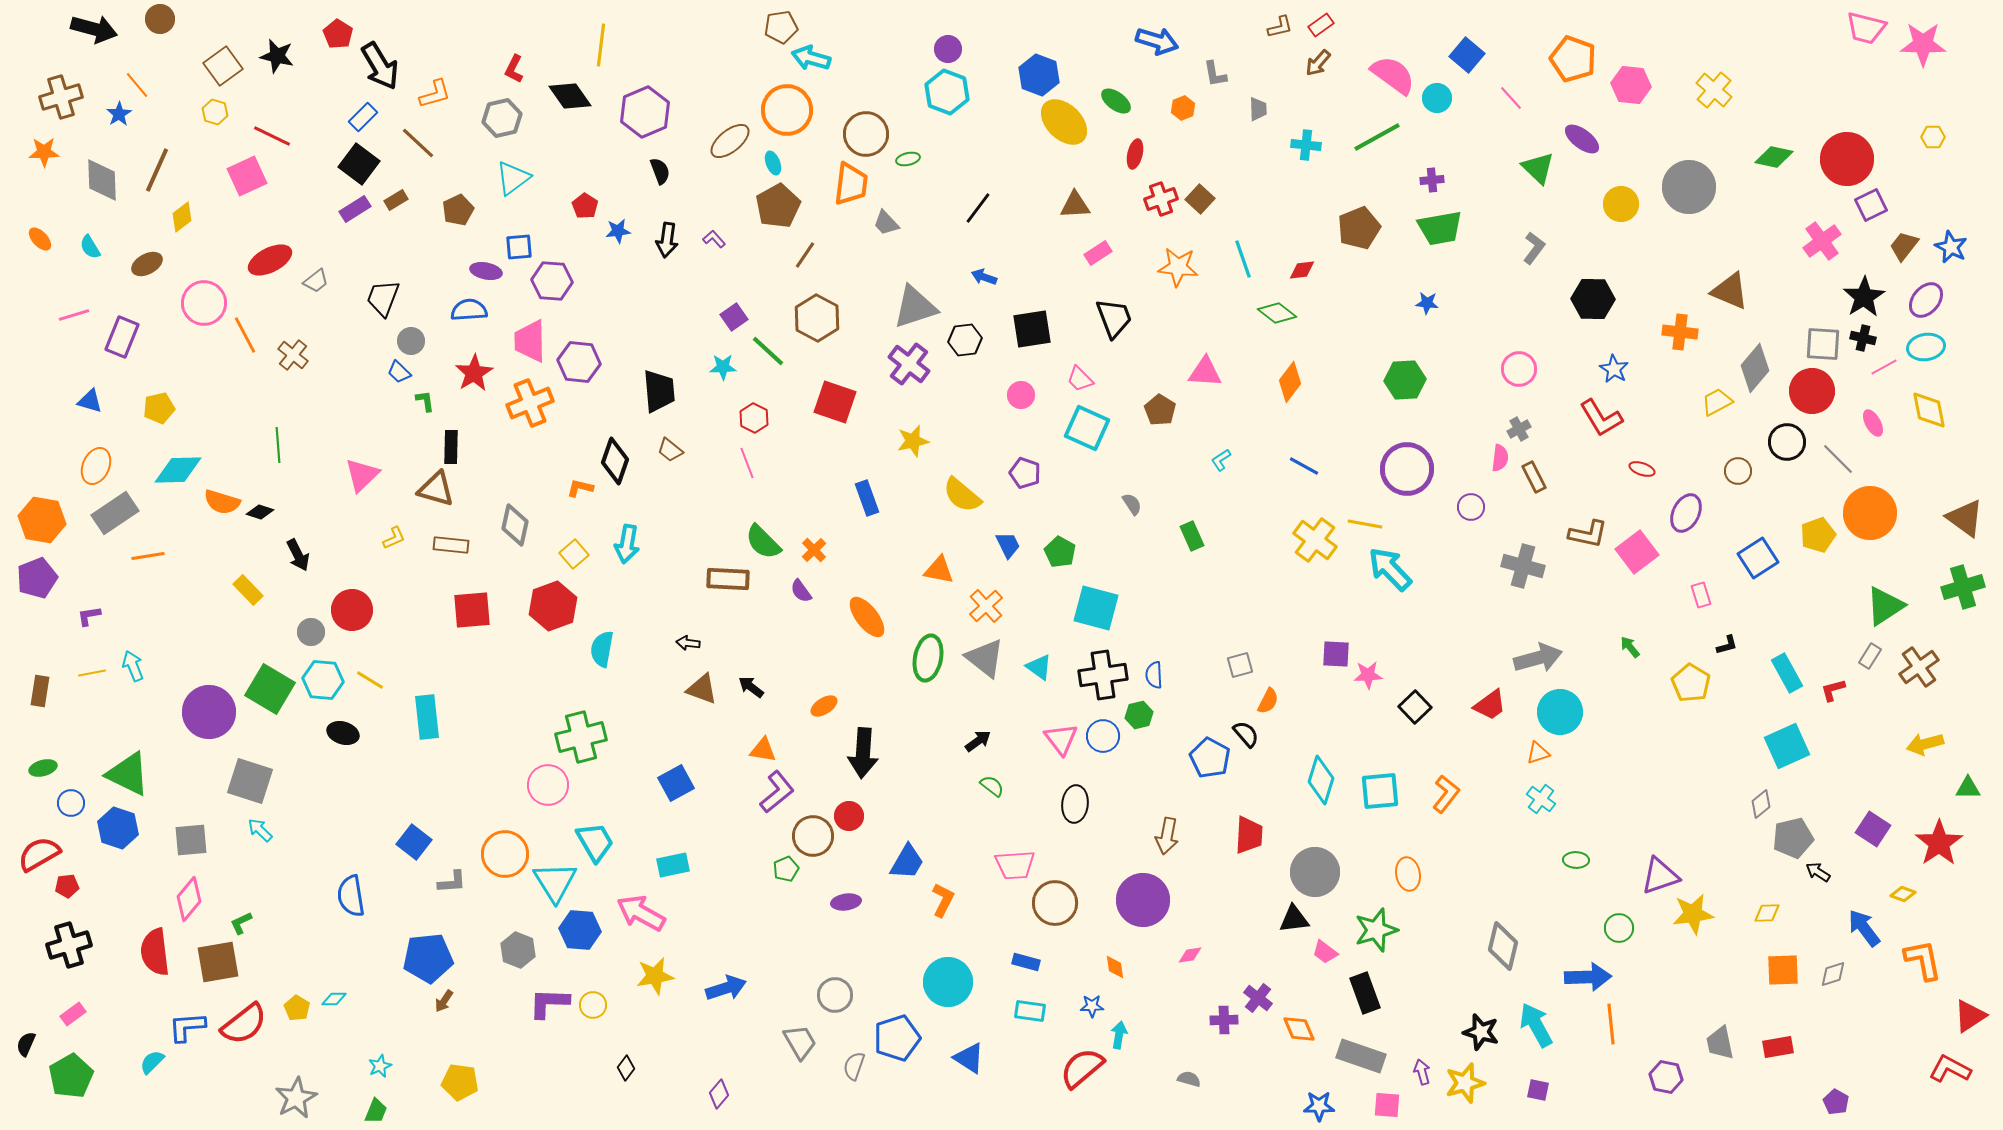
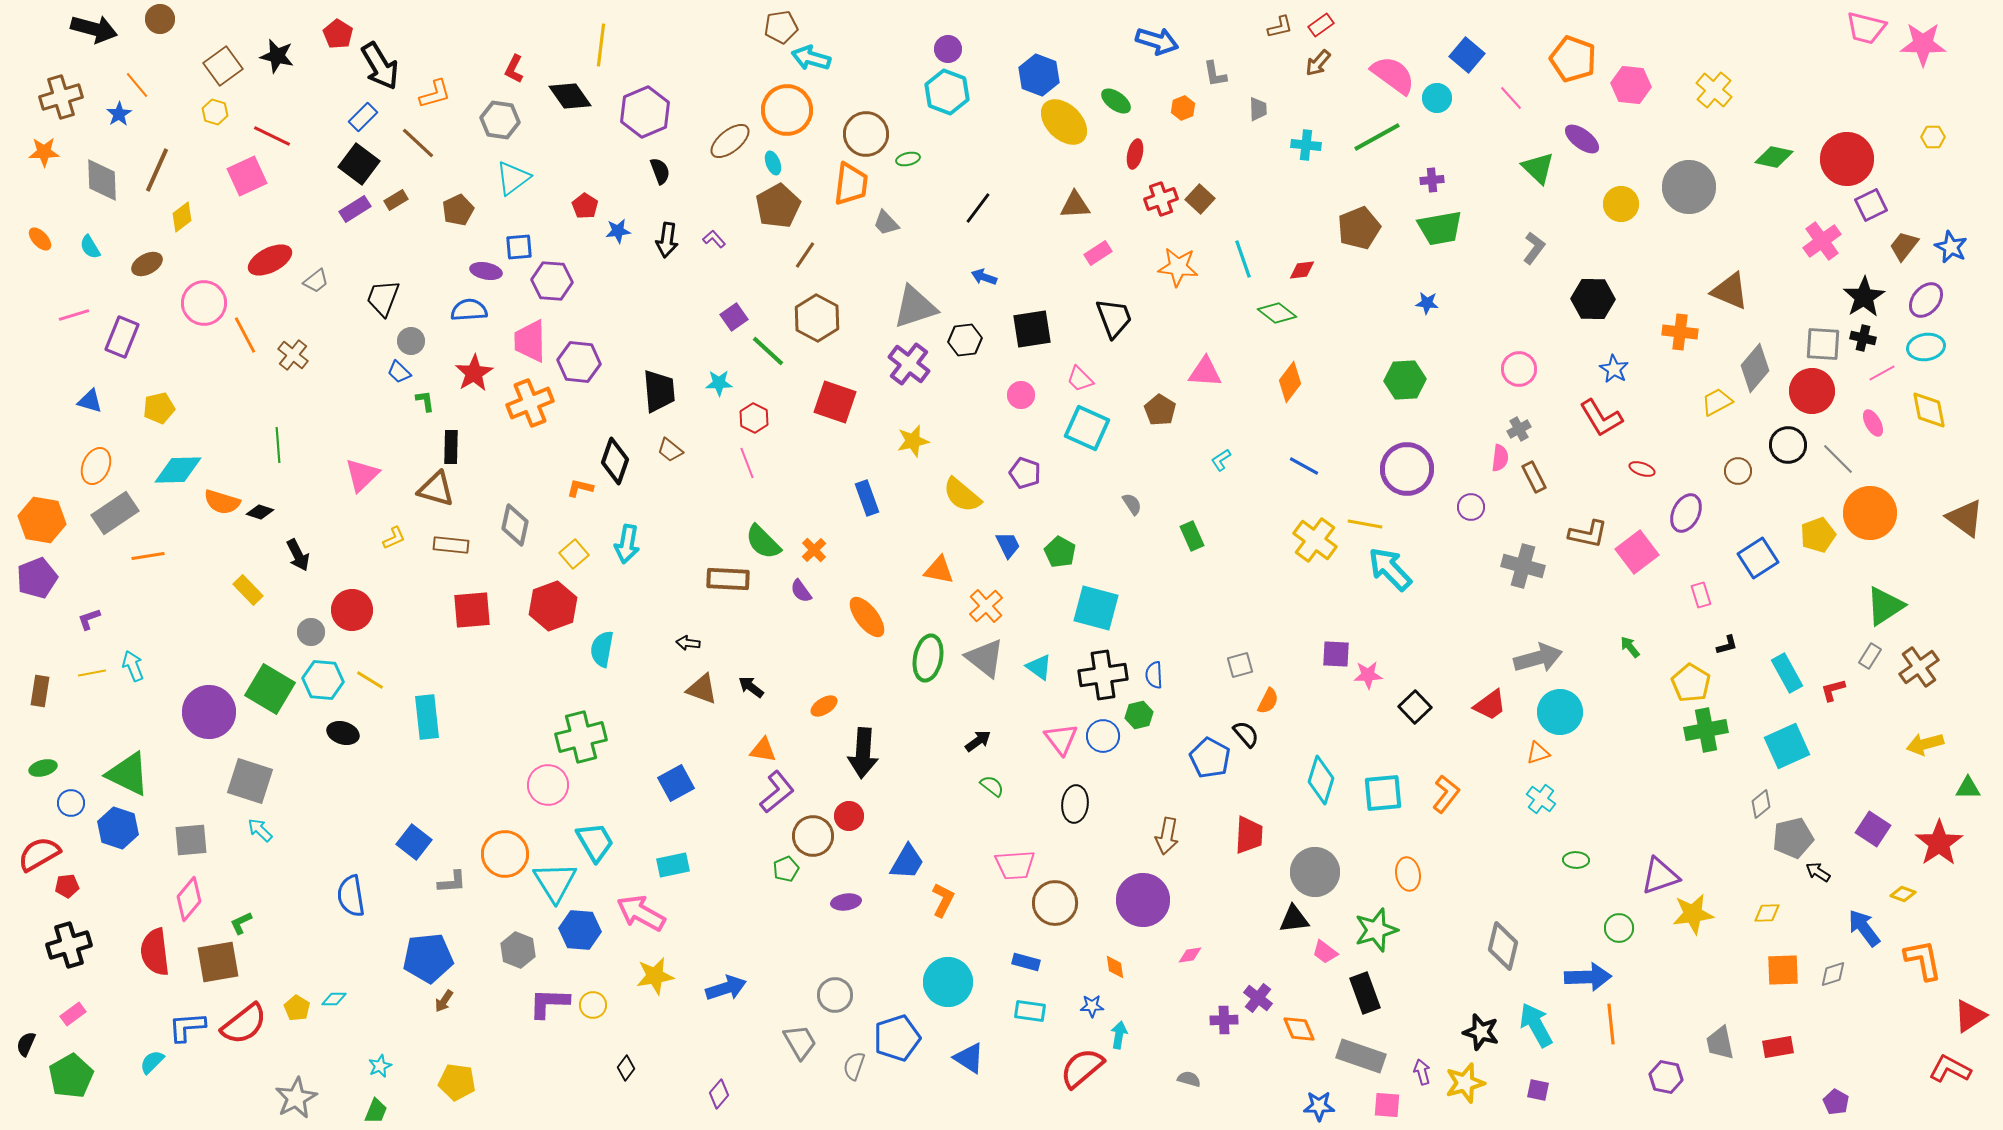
gray hexagon at (502, 118): moved 2 px left, 2 px down; rotated 21 degrees clockwise
cyan star at (723, 367): moved 4 px left, 16 px down
pink line at (1884, 367): moved 2 px left, 6 px down
black circle at (1787, 442): moved 1 px right, 3 px down
green cross at (1963, 587): moved 257 px left, 143 px down; rotated 6 degrees clockwise
purple L-shape at (89, 616): moved 3 px down; rotated 10 degrees counterclockwise
cyan square at (1380, 791): moved 3 px right, 2 px down
yellow pentagon at (460, 1082): moved 3 px left
